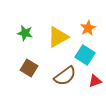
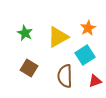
green star: rotated 14 degrees clockwise
cyan square: rotated 24 degrees clockwise
brown semicircle: rotated 125 degrees clockwise
